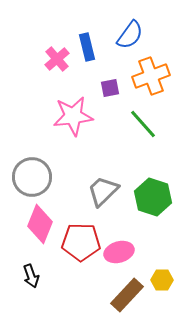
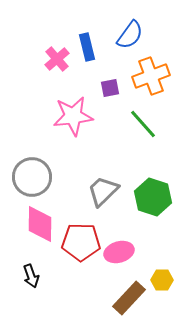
pink diamond: rotated 21 degrees counterclockwise
brown rectangle: moved 2 px right, 3 px down
